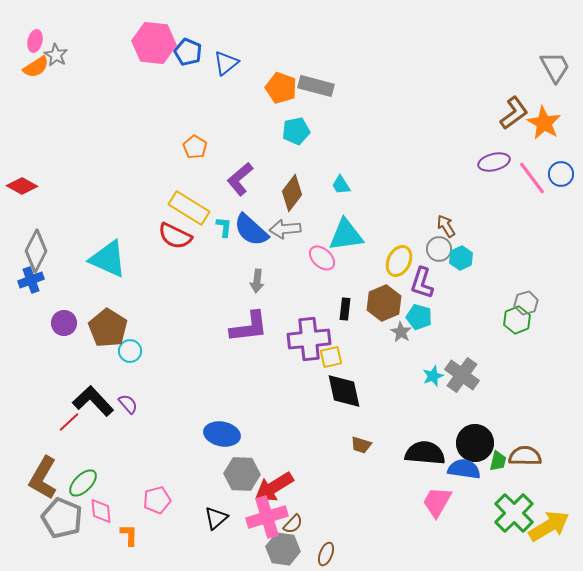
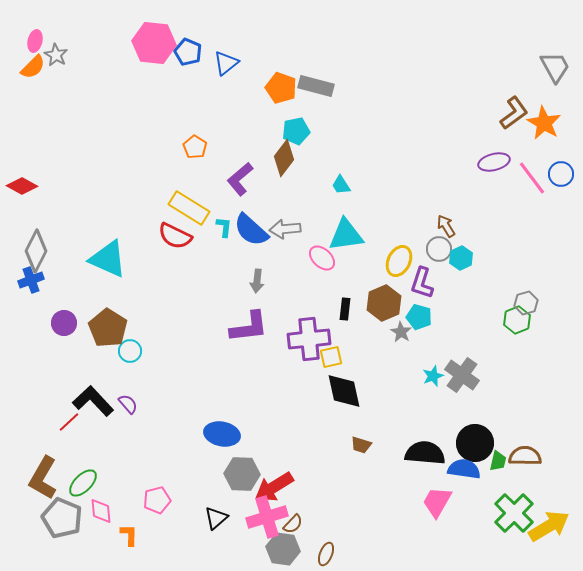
orange semicircle at (36, 67): moved 3 px left; rotated 12 degrees counterclockwise
brown diamond at (292, 193): moved 8 px left, 35 px up
